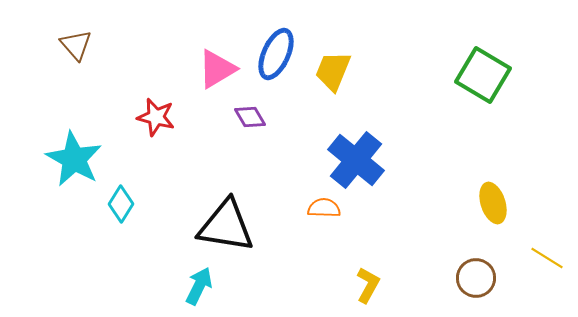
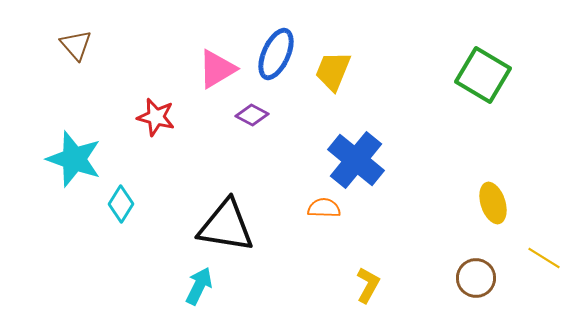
purple diamond: moved 2 px right, 2 px up; rotated 32 degrees counterclockwise
cyan star: rotated 10 degrees counterclockwise
yellow line: moved 3 px left
